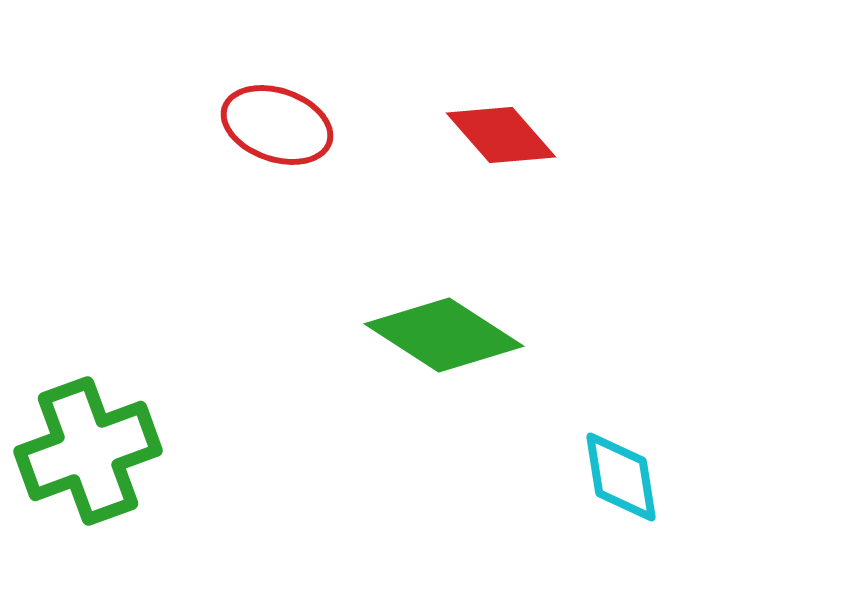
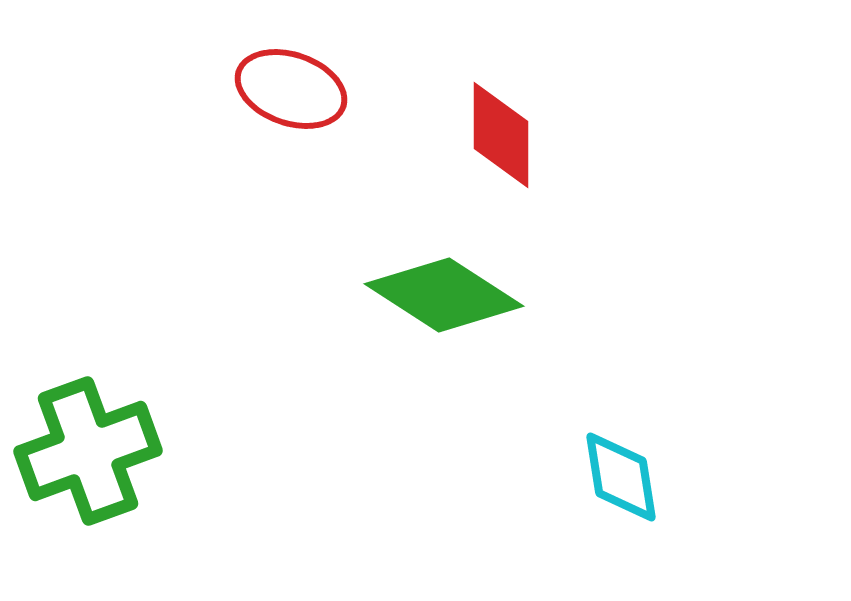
red ellipse: moved 14 px right, 36 px up
red diamond: rotated 41 degrees clockwise
green diamond: moved 40 px up
